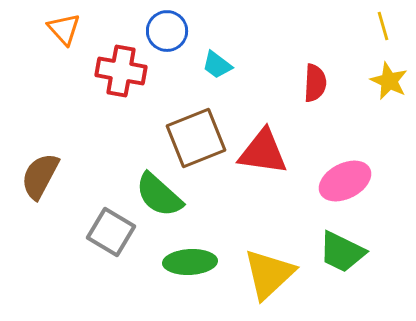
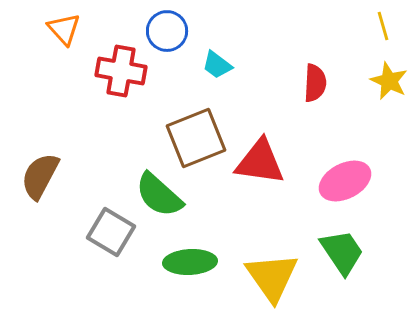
red triangle: moved 3 px left, 10 px down
green trapezoid: rotated 150 degrees counterclockwise
yellow triangle: moved 3 px right, 3 px down; rotated 22 degrees counterclockwise
